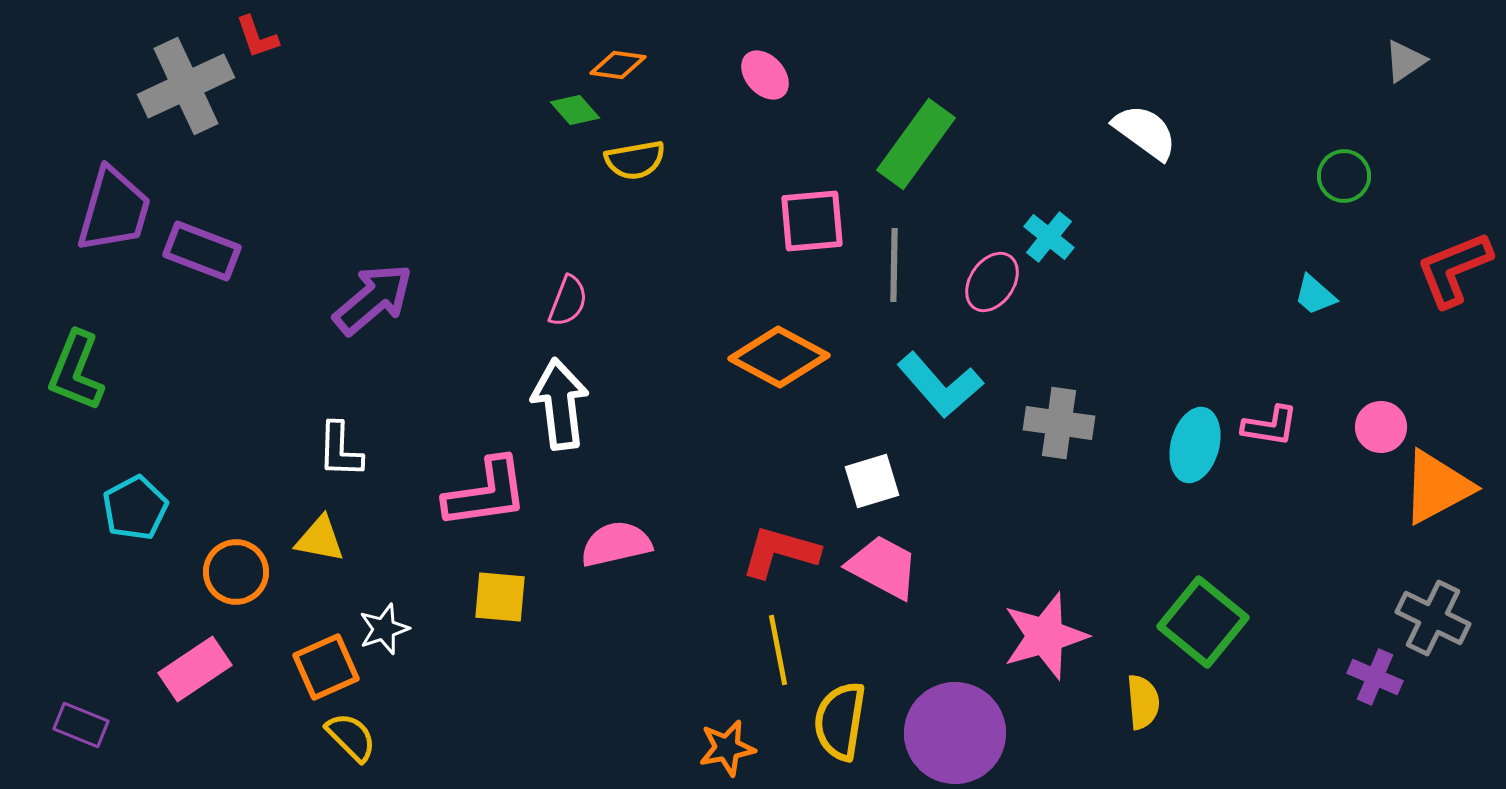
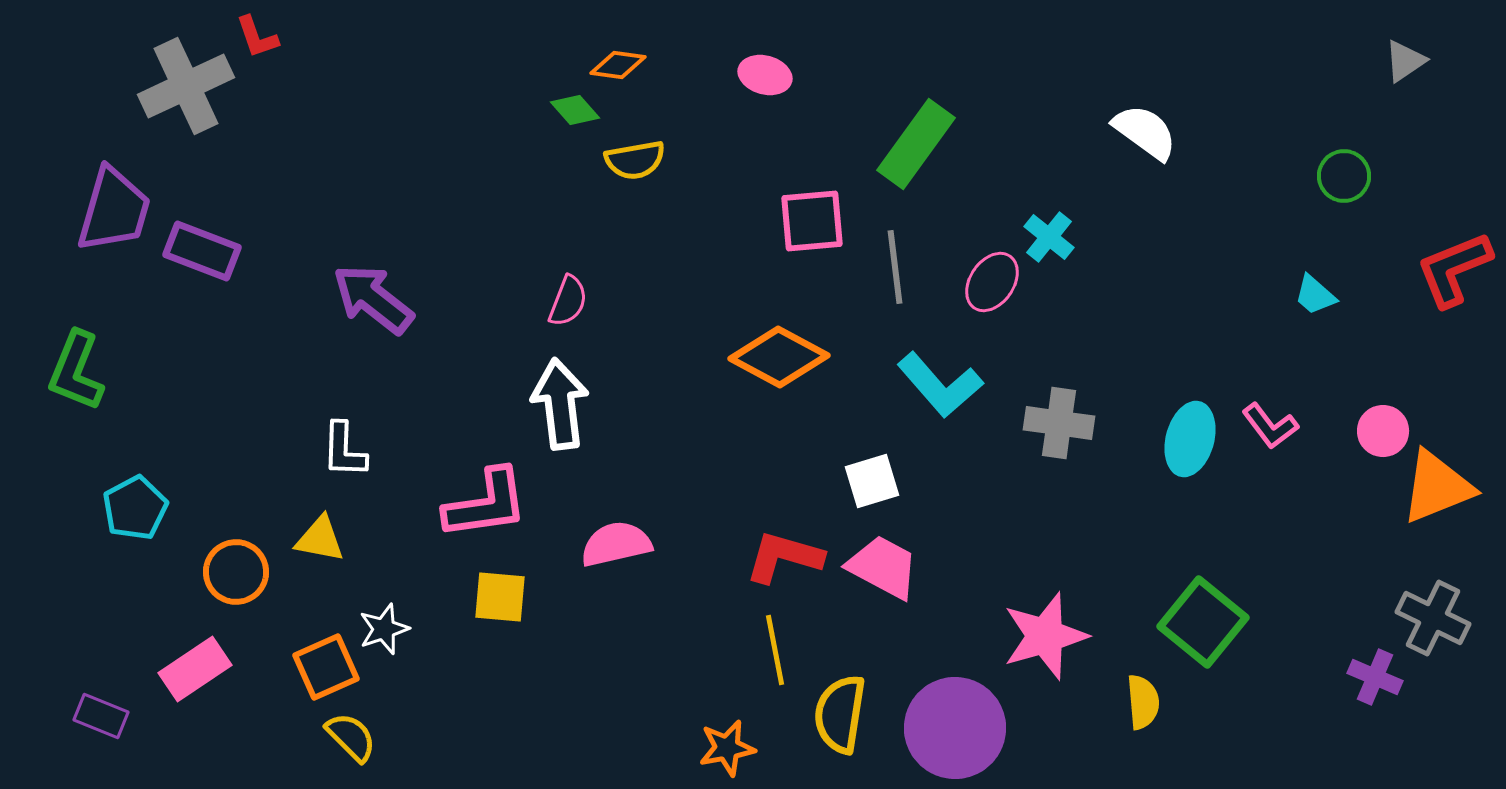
pink ellipse at (765, 75): rotated 33 degrees counterclockwise
gray line at (894, 265): moved 1 px right, 2 px down; rotated 8 degrees counterclockwise
purple arrow at (373, 299): rotated 102 degrees counterclockwise
pink L-shape at (1270, 426): rotated 44 degrees clockwise
pink circle at (1381, 427): moved 2 px right, 4 px down
cyan ellipse at (1195, 445): moved 5 px left, 6 px up
white L-shape at (340, 450): moved 4 px right
orange triangle at (1437, 487): rotated 6 degrees clockwise
pink L-shape at (486, 493): moved 11 px down
red L-shape at (780, 552): moved 4 px right, 5 px down
yellow line at (778, 650): moved 3 px left
yellow semicircle at (840, 721): moved 7 px up
purple rectangle at (81, 725): moved 20 px right, 9 px up
purple circle at (955, 733): moved 5 px up
